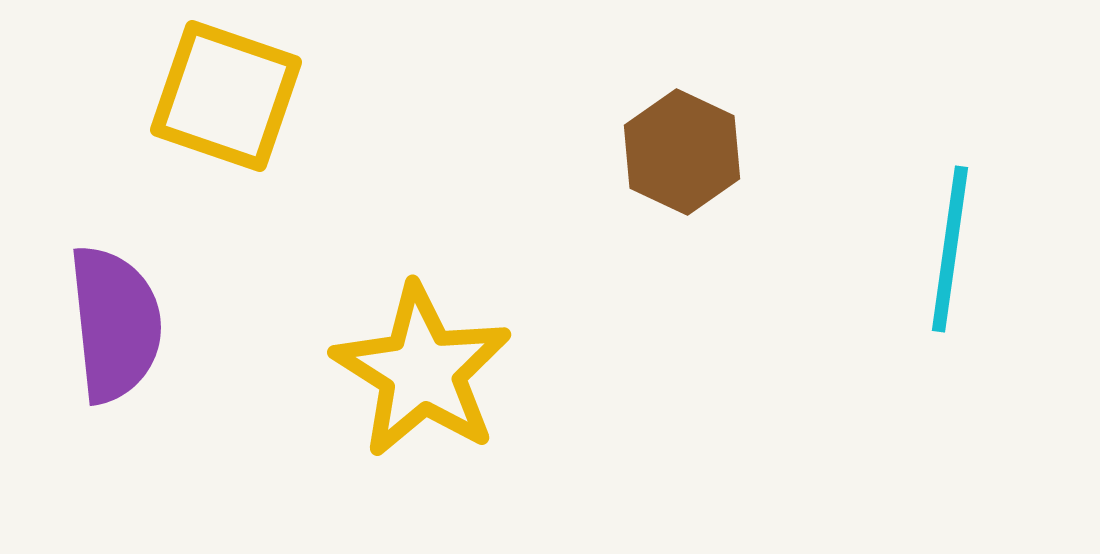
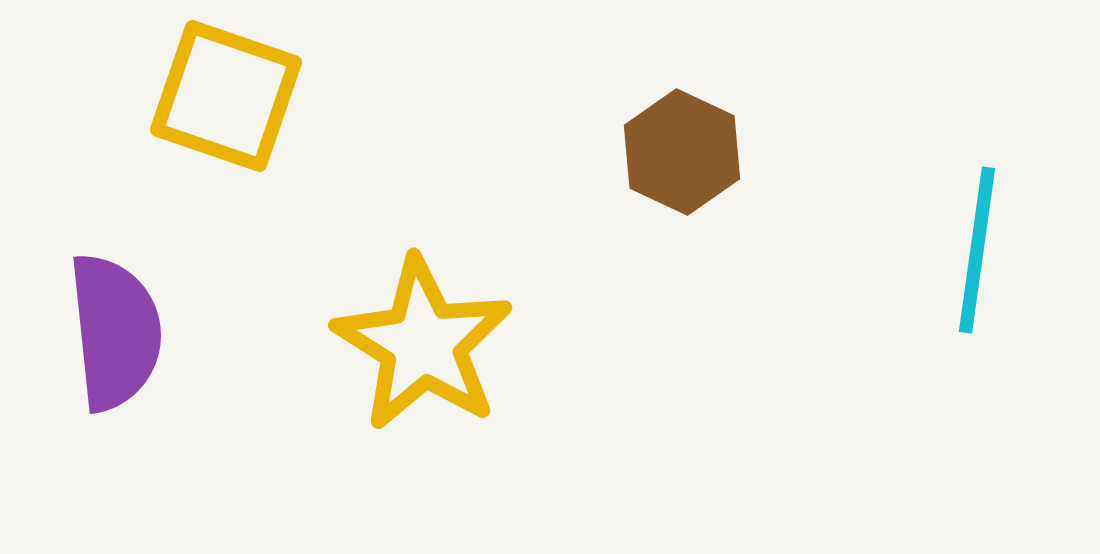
cyan line: moved 27 px right, 1 px down
purple semicircle: moved 8 px down
yellow star: moved 1 px right, 27 px up
